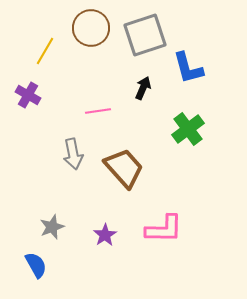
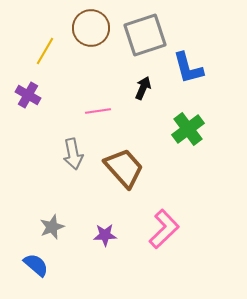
pink L-shape: rotated 45 degrees counterclockwise
purple star: rotated 30 degrees clockwise
blue semicircle: rotated 20 degrees counterclockwise
